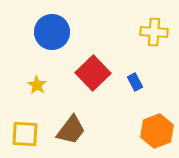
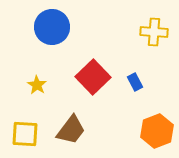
blue circle: moved 5 px up
red square: moved 4 px down
